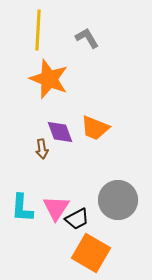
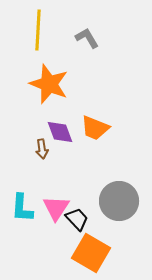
orange star: moved 5 px down
gray circle: moved 1 px right, 1 px down
black trapezoid: rotated 105 degrees counterclockwise
